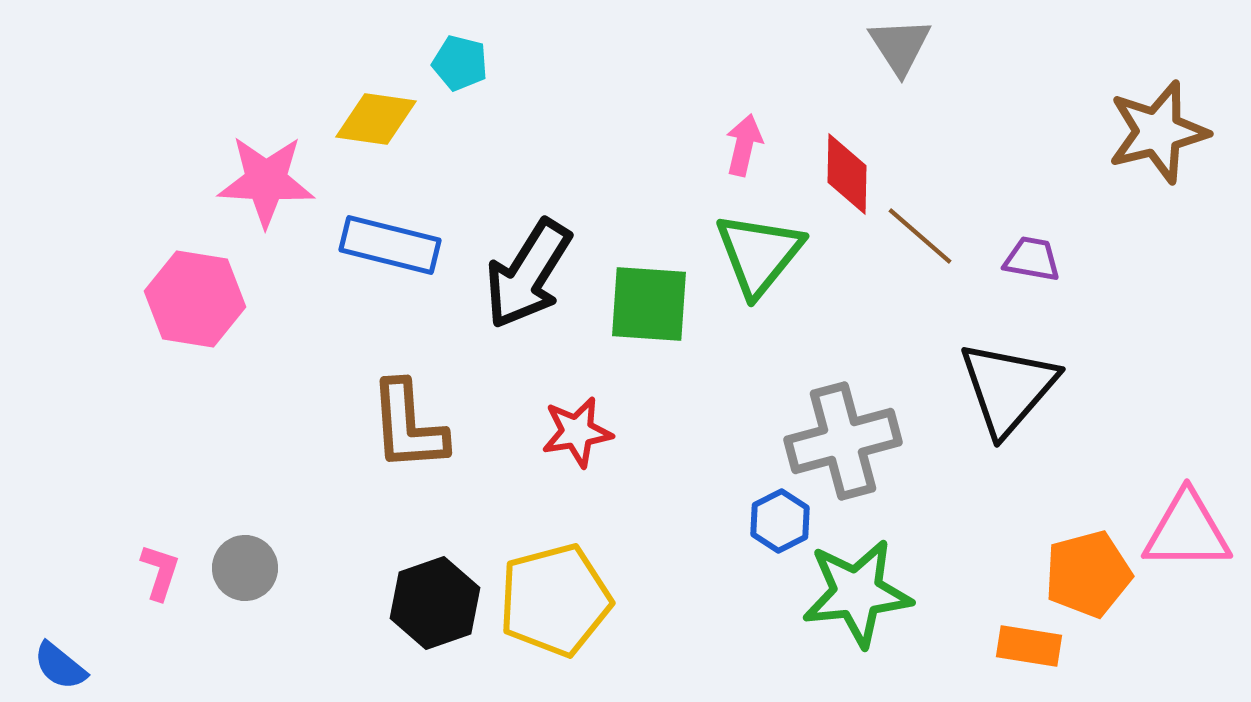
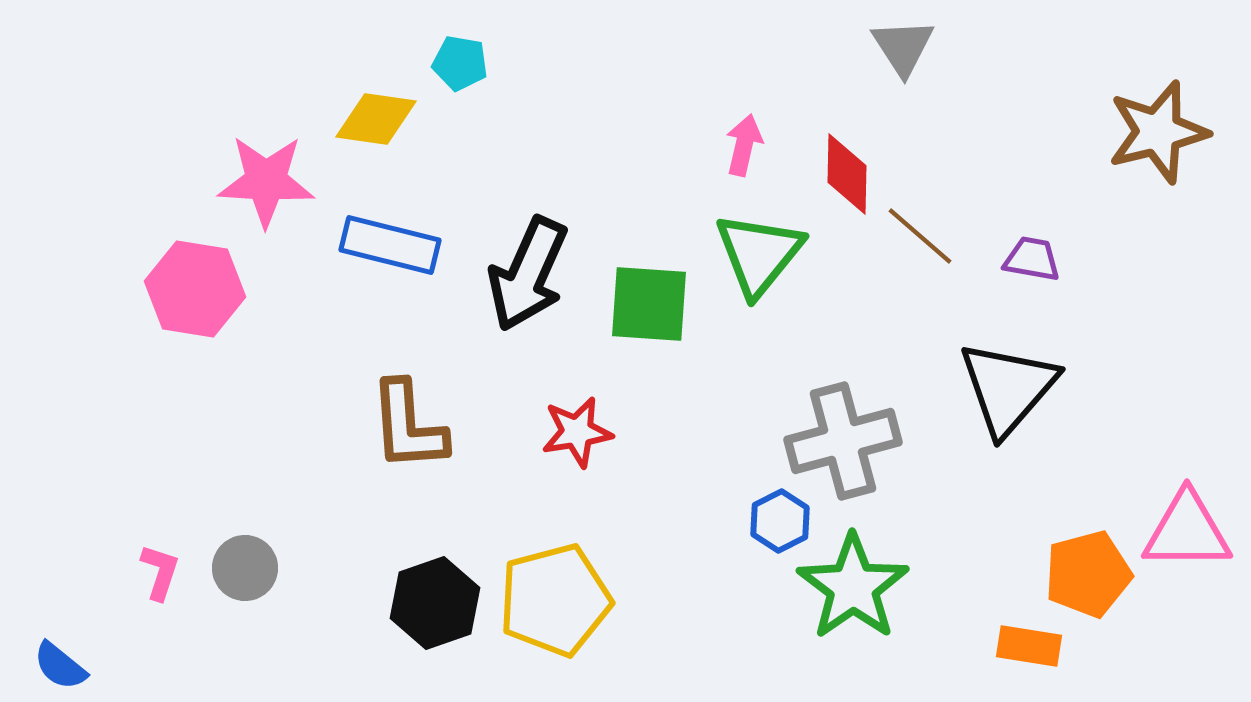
gray triangle: moved 3 px right, 1 px down
cyan pentagon: rotated 4 degrees counterclockwise
black arrow: rotated 8 degrees counterclockwise
pink hexagon: moved 10 px up
green star: moved 4 px left, 6 px up; rotated 29 degrees counterclockwise
